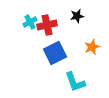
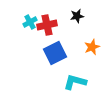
cyan L-shape: rotated 125 degrees clockwise
